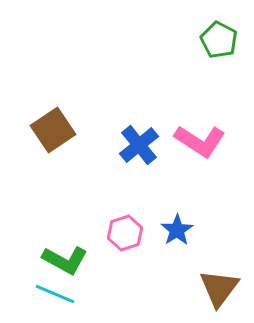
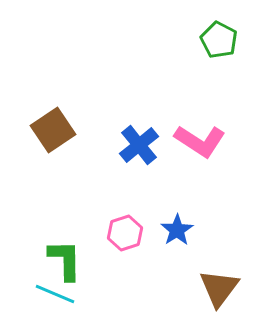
green L-shape: rotated 120 degrees counterclockwise
